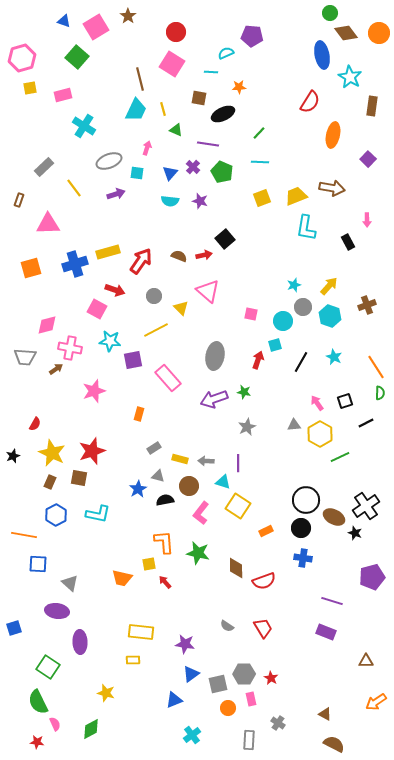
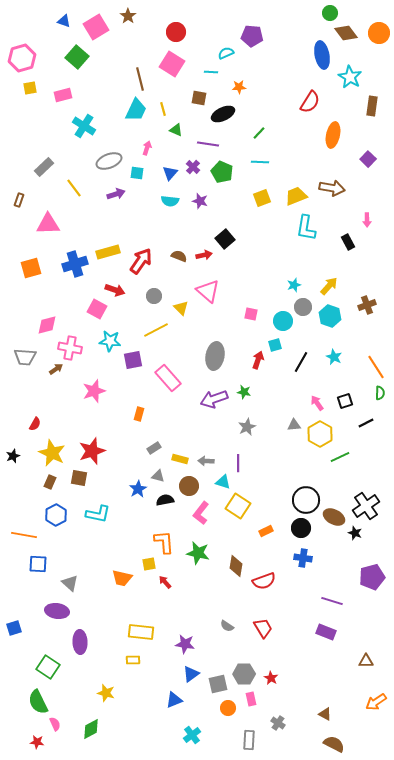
brown diamond at (236, 568): moved 2 px up; rotated 10 degrees clockwise
